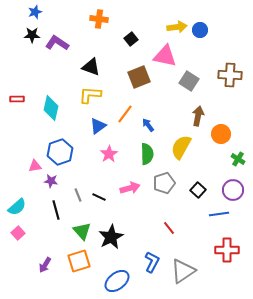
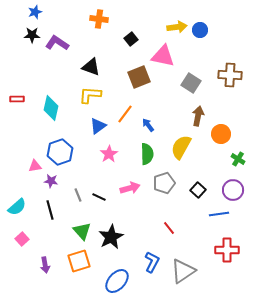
pink triangle at (165, 56): moved 2 px left
gray square at (189, 81): moved 2 px right, 2 px down
black line at (56, 210): moved 6 px left
pink square at (18, 233): moved 4 px right, 6 px down
purple arrow at (45, 265): rotated 42 degrees counterclockwise
blue ellipse at (117, 281): rotated 10 degrees counterclockwise
